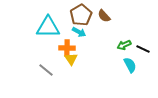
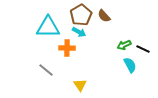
yellow triangle: moved 9 px right, 26 px down
